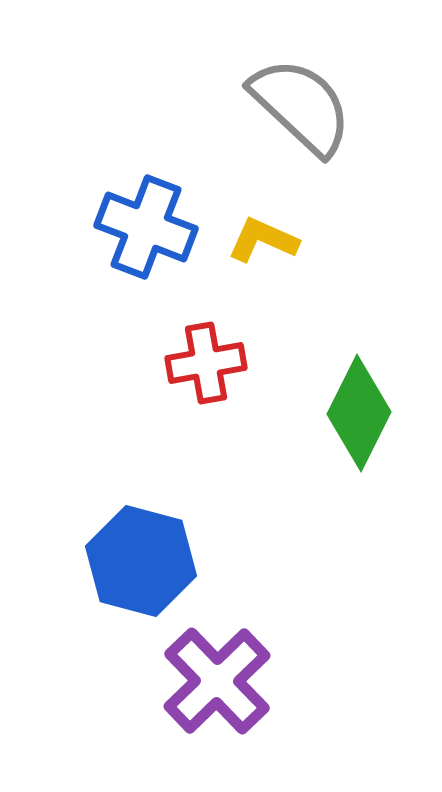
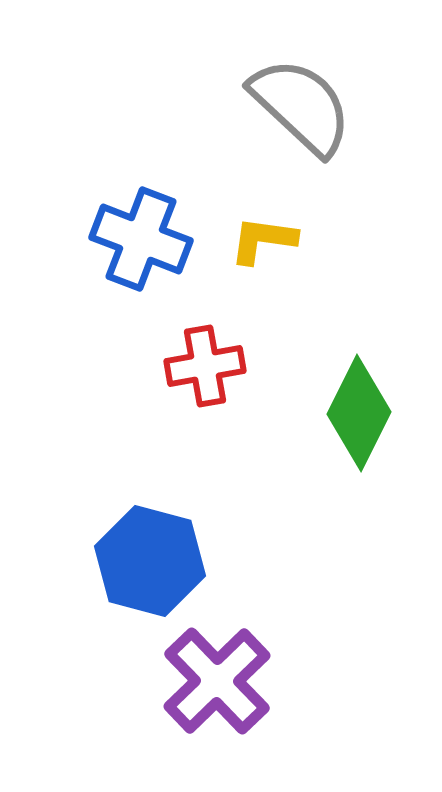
blue cross: moved 5 px left, 12 px down
yellow L-shape: rotated 16 degrees counterclockwise
red cross: moved 1 px left, 3 px down
blue hexagon: moved 9 px right
